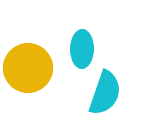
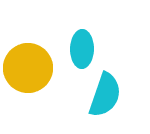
cyan semicircle: moved 2 px down
